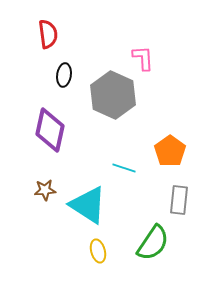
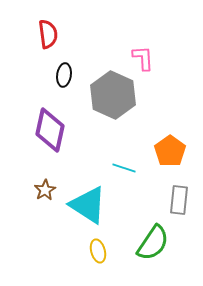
brown star: rotated 25 degrees counterclockwise
